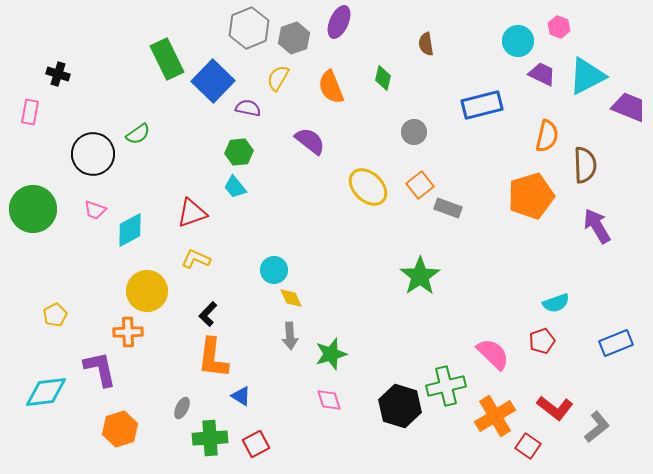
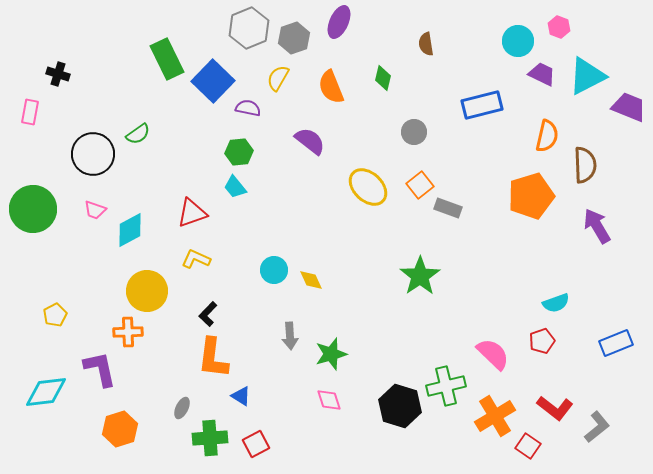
yellow diamond at (291, 298): moved 20 px right, 18 px up
